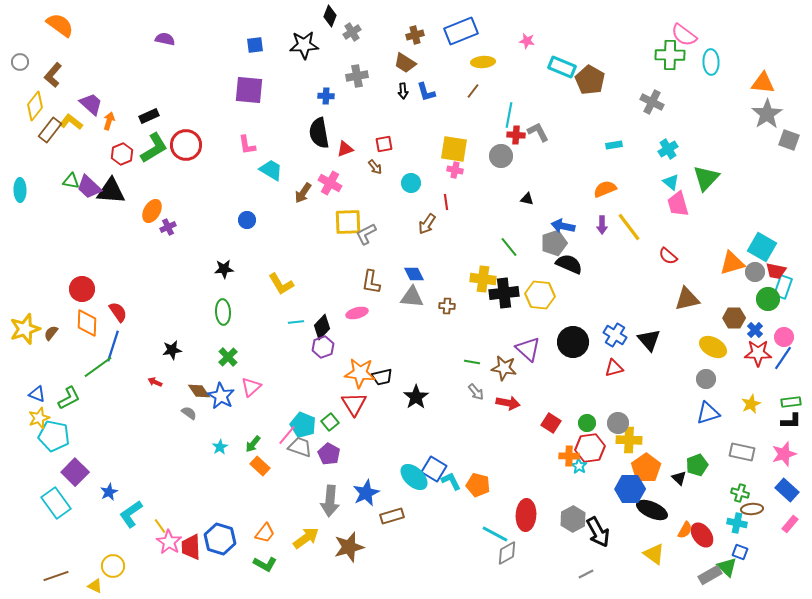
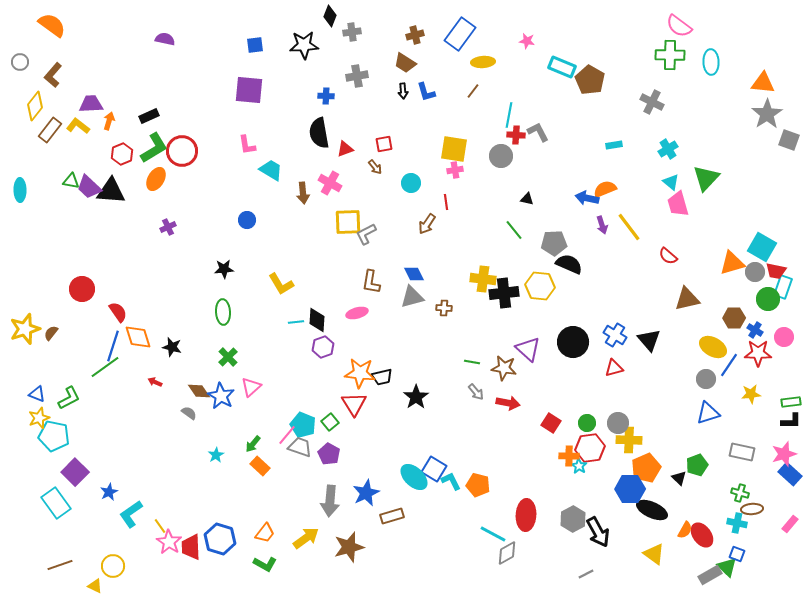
orange semicircle at (60, 25): moved 8 px left
blue rectangle at (461, 31): moved 1 px left, 3 px down; rotated 32 degrees counterclockwise
gray cross at (352, 32): rotated 24 degrees clockwise
pink semicircle at (684, 35): moved 5 px left, 9 px up
purple trapezoid at (91, 104): rotated 45 degrees counterclockwise
yellow L-shape at (71, 122): moved 7 px right, 4 px down
red circle at (186, 145): moved 4 px left, 6 px down
pink cross at (455, 170): rotated 21 degrees counterclockwise
brown arrow at (303, 193): rotated 40 degrees counterclockwise
orange ellipse at (152, 211): moved 4 px right, 32 px up
purple arrow at (602, 225): rotated 18 degrees counterclockwise
blue arrow at (563, 226): moved 24 px right, 28 px up
gray pentagon at (554, 243): rotated 15 degrees clockwise
green line at (509, 247): moved 5 px right, 17 px up
yellow hexagon at (540, 295): moved 9 px up
gray triangle at (412, 297): rotated 20 degrees counterclockwise
brown cross at (447, 306): moved 3 px left, 2 px down
orange diamond at (87, 323): moved 51 px right, 14 px down; rotated 20 degrees counterclockwise
black diamond at (322, 327): moved 5 px left, 7 px up; rotated 40 degrees counterclockwise
blue cross at (755, 330): rotated 14 degrees counterclockwise
black star at (172, 350): moved 3 px up; rotated 24 degrees clockwise
blue line at (783, 358): moved 54 px left, 7 px down
green line at (98, 367): moved 7 px right
yellow star at (751, 404): moved 10 px up; rotated 18 degrees clockwise
cyan star at (220, 447): moved 4 px left, 8 px down
orange pentagon at (646, 468): rotated 12 degrees clockwise
blue rectangle at (787, 490): moved 3 px right, 16 px up
cyan line at (495, 534): moved 2 px left
blue square at (740, 552): moved 3 px left, 2 px down
brown line at (56, 576): moved 4 px right, 11 px up
